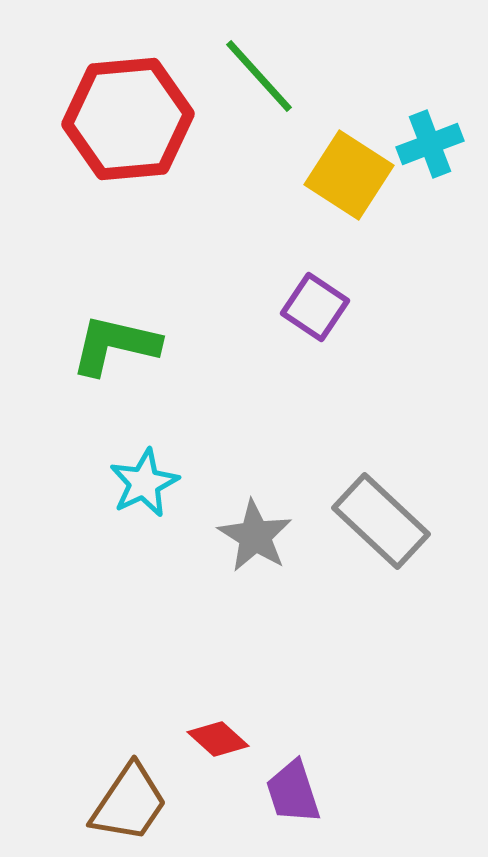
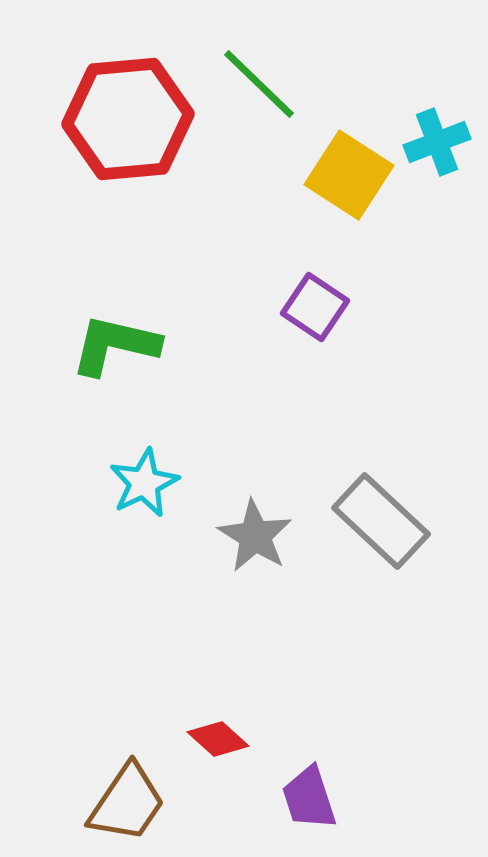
green line: moved 8 px down; rotated 4 degrees counterclockwise
cyan cross: moved 7 px right, 2 px up
purple trapezoid: moved 16 px right, 6 px down
brown trapezoid: moved 2 px left
